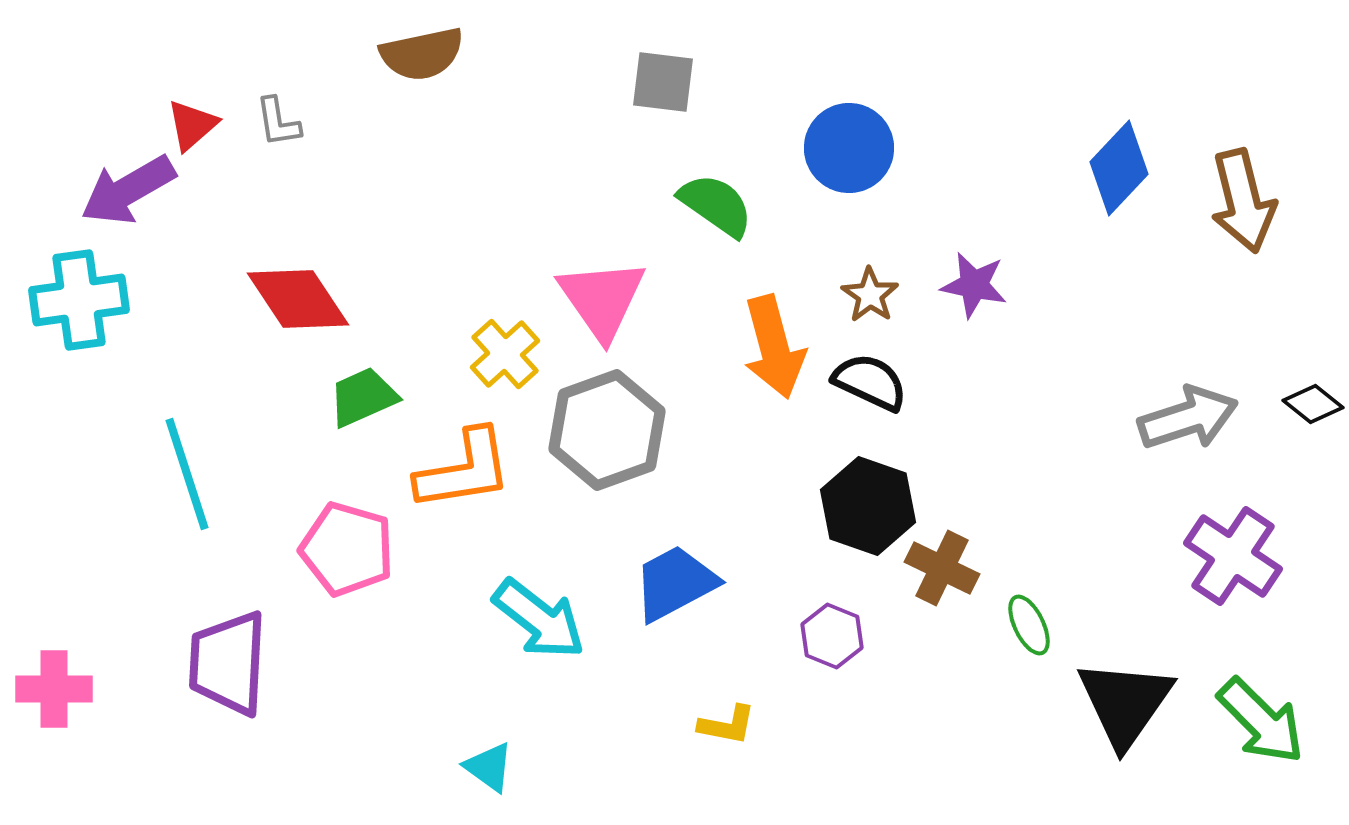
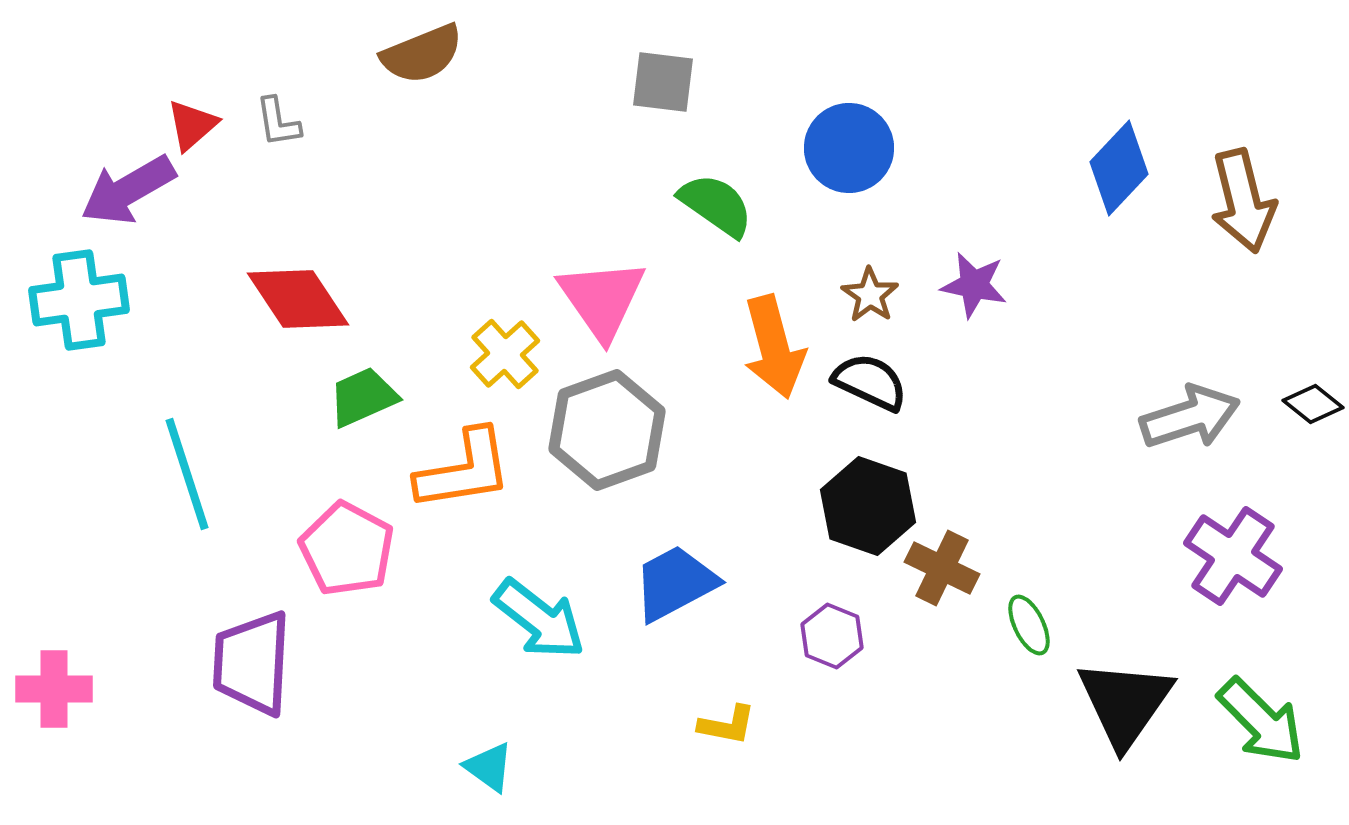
brown semicircle: rotated 10 degrees counterclockwise
gray arrow: moved 2 px right, 1 px up
pink pentagon: rotated 12 degrees clockwise
purple trapezoid: moved 24 px right
